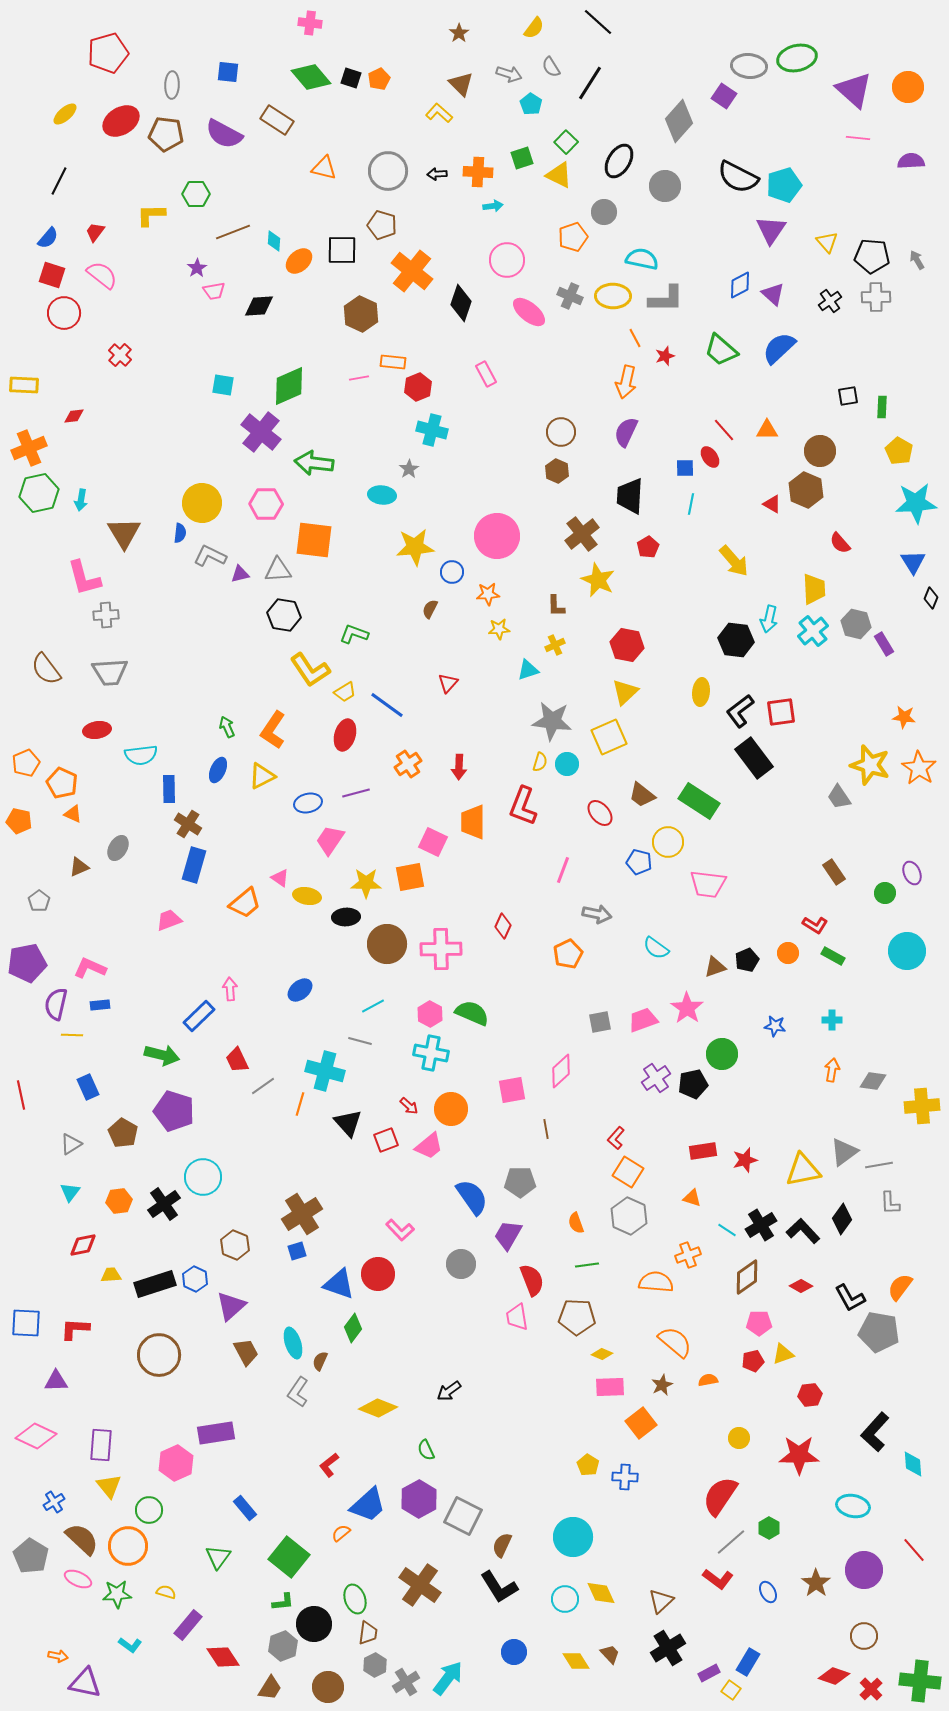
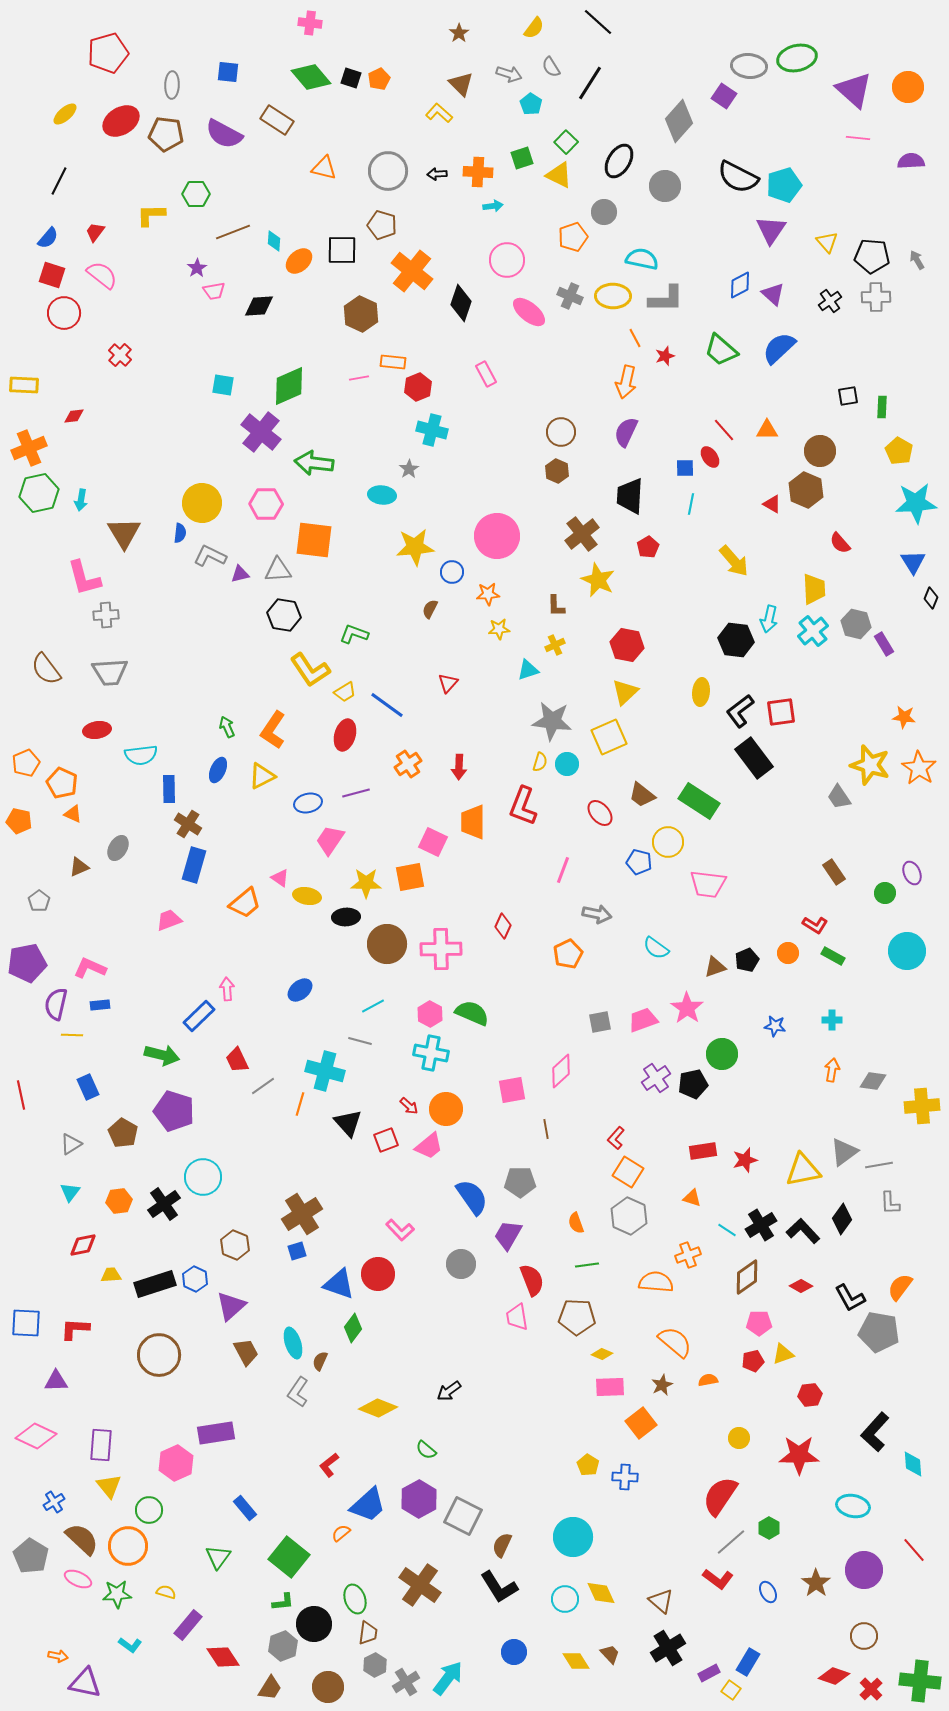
pink arrow at (230, 989): moved 3 px left
orange circle at (451, 1109): moved 5 px left
green semicircle at (426, 1450): rotated 25 degrees counterclockwise
brown triangle at (661, 1601): rotated 36 degrees counterclockwise
